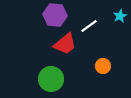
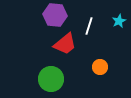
cyan star: moved 1 px left, 5 px down
white line: rotated 36 degrees counterclockwise
orange circle: moved 3 px left, 1 px down
